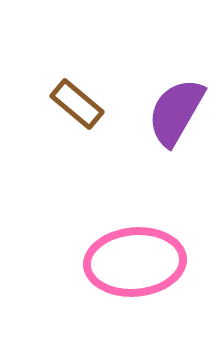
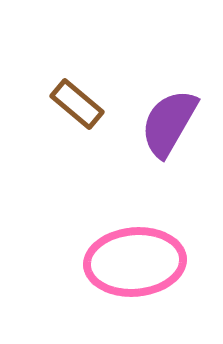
purple semicircle: moved 7 px left, 11 px down
